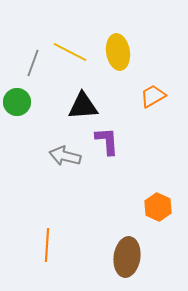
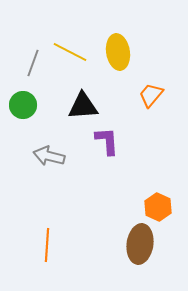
orange trapezoid: moved 2 px left, 1 px up; rotated 20 degrees counterclockwise
green circle: moved 6 px right, 3 px down
gray arrow: moved 16 px left
brown ellipse: moved 13 px right, 13 px up
